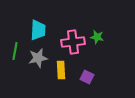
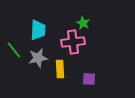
green star: moved 14 px left, 14 px up; rotated 16 degrees clockwise
green line: moved 1 px left, 1 px up; rotated 48 degrees counterclockwise
yellow rectangle: moved 1 px left, 1 px up
purple square: moved 2 px right, 2 px down; rotated 24 degrees counterclockwise
